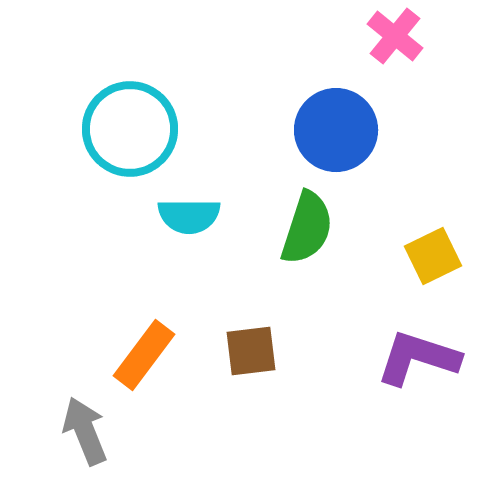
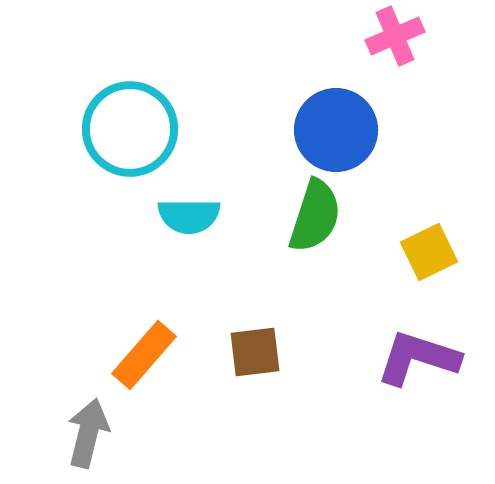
pink cross: rotated 28 degrees clockwise
green semicircle: moved 8 px right, 12 px up
yellow square: moved 4 px left, 4 px up
brown square: moved 4 px right, 1 px down
orange rectangle: rotated 4 degrees clockwise
gray arrow: moved 3 px right, 2 px down; rotated 36 degrees clockwise
